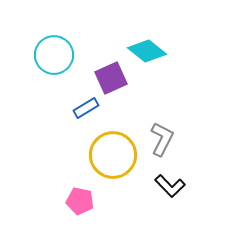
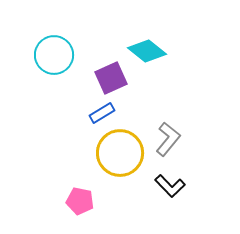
blue rectangle: moved 16 px right, 5 px down
gray L-shape: moved 6 px right; rotated 12 degrees clockwise
yellow circle: moved 7 px right, 2 px up
